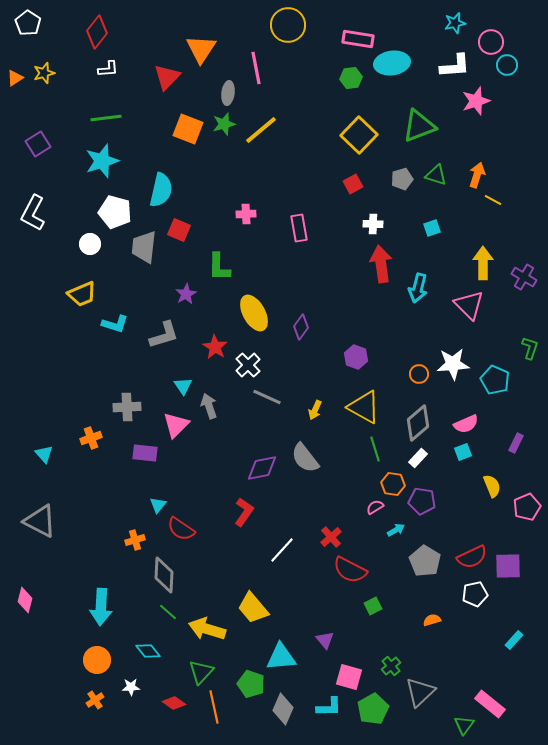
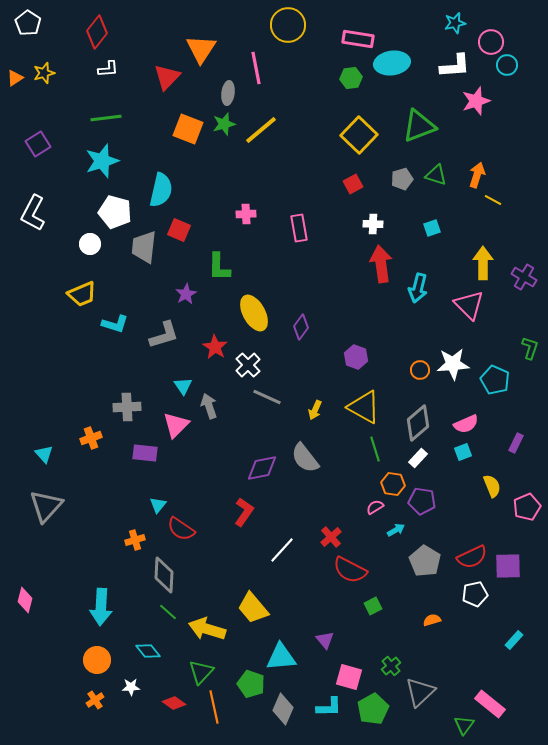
orange circle at (419, 374): moved 1 px right, 4 px up
gray triangle at (40, 521): moved 6 px right, 15 px up; rotated 45 degrees clockwise
